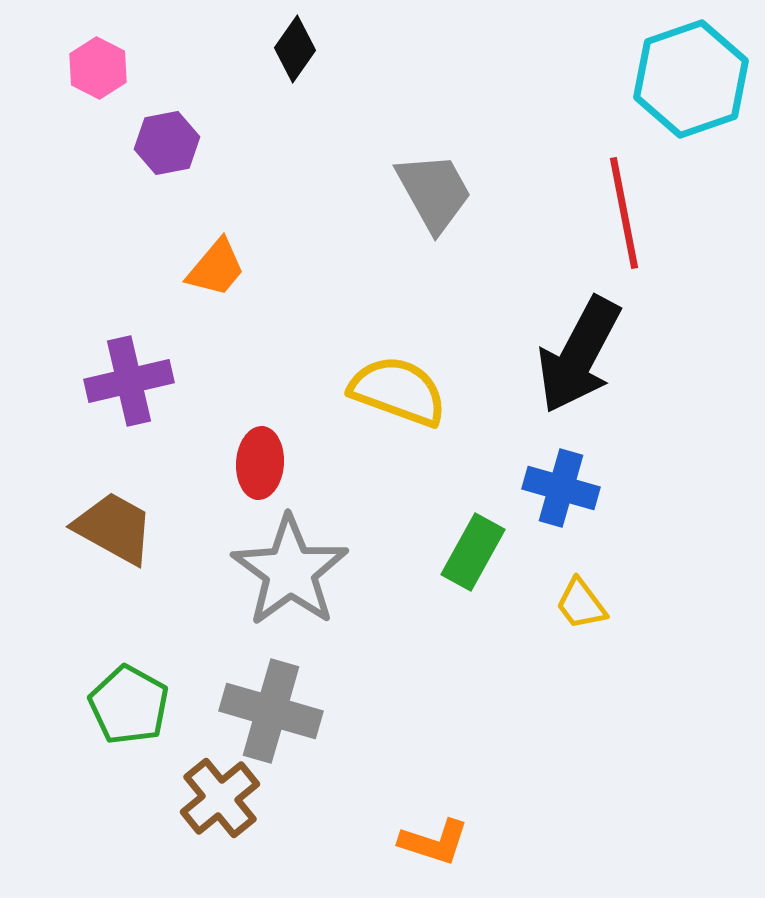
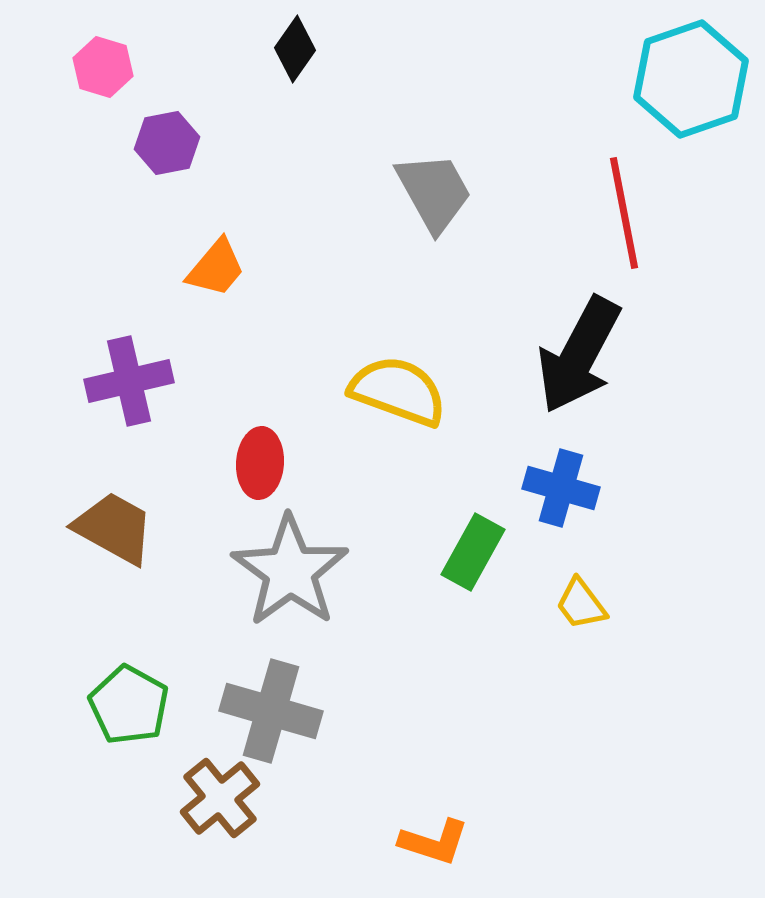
pink hexagon: moved 5 px right, 1 px up; rotated 10 degrees counterclockwise
